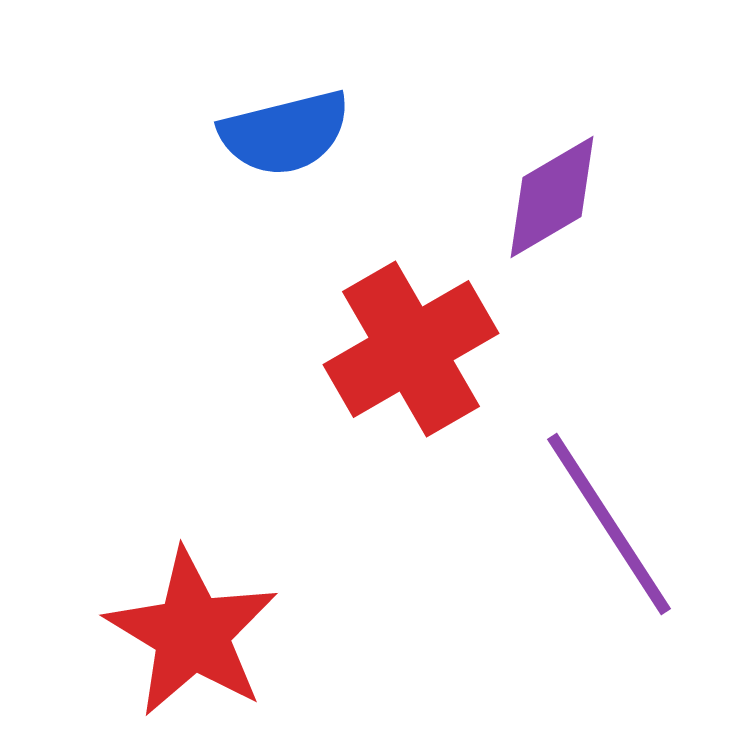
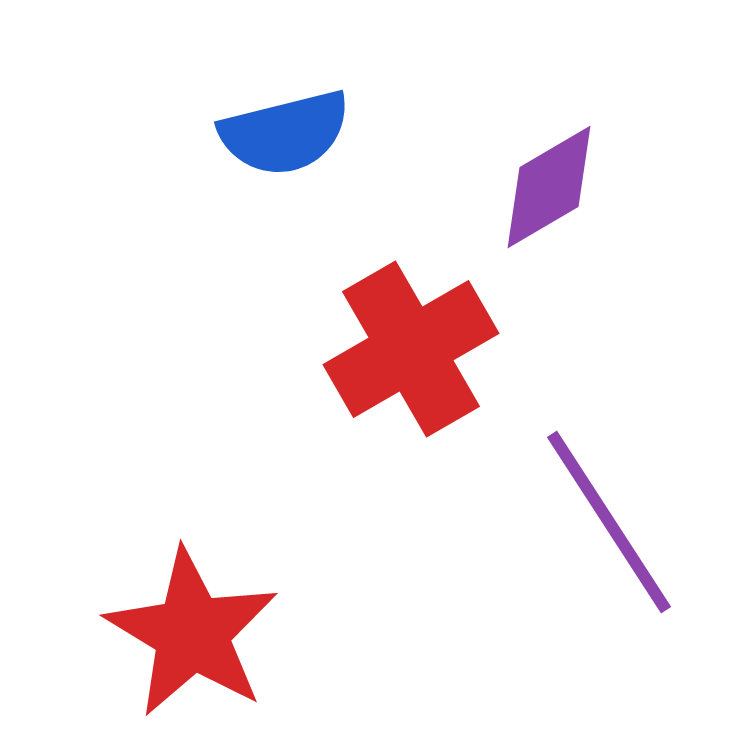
purple diamond: moved 3 px left, 10 px up
purple line: moved 2 px up
